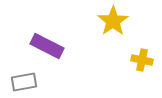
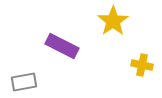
purple rectangle: moved 15 px right
yellow cross: moved 5 px down
